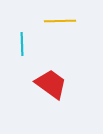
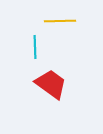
cyan line: moved 13 px right, 3 px down
